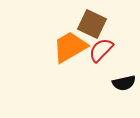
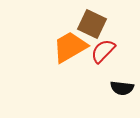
red semicircle: moved 2 px right, 1 px down
black semicircle: moved 2 px left, 5 px down; rotated 20 degrees clockwise
